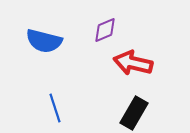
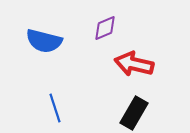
purple diamond: moved 2 px up
red arrow: moved 1 px right, 1 px down
